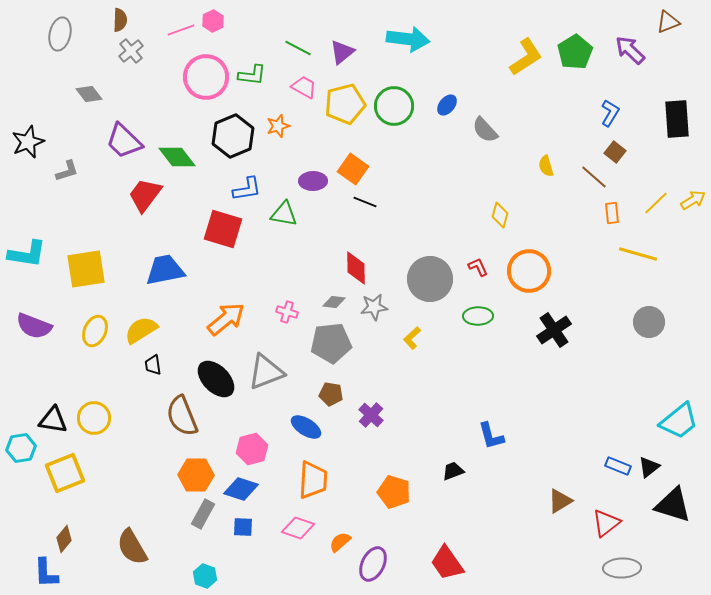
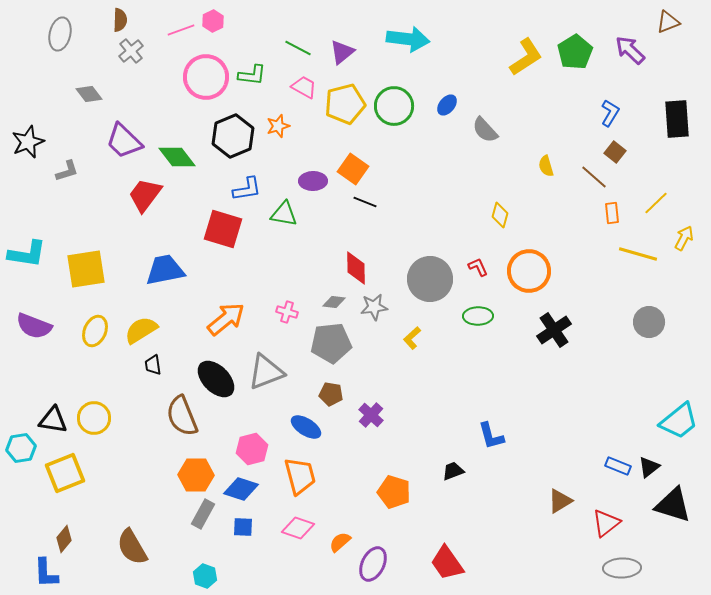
yellow arrow at (693, 200): moved 9 px left, 38 px down; rotated 30 degrees counterclockwise
orange trapezoid at (313, 480): moved 13 px left, 4 px up; rotated 18 degrees counterclockwise
